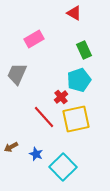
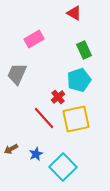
red cross: moved 3 px left
red line: moved 1 px down
brown arrow: moved 2 px down
blue star: rotated 24 degrees clockwise
